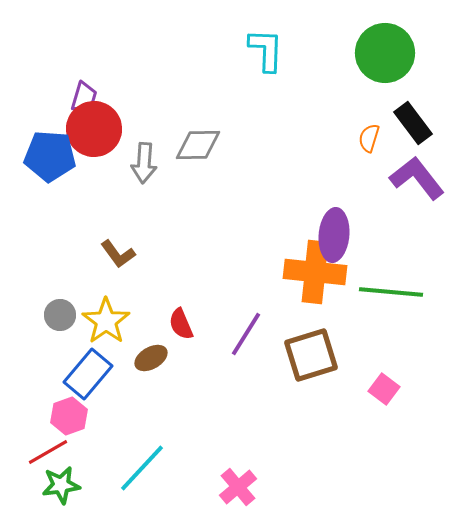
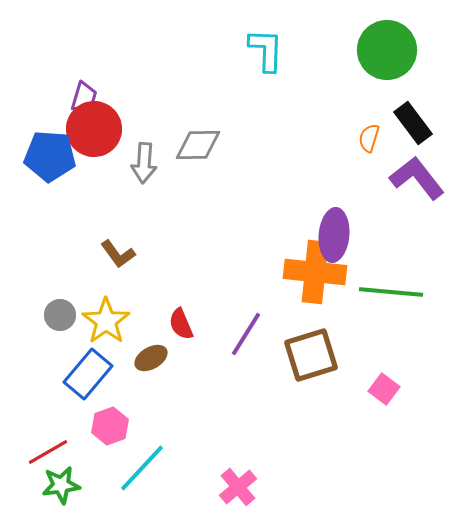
green circle: moved 2 px right, 3 px up
pink hexagon: moved 41 px right, 10 px down
